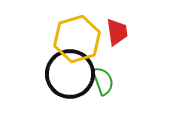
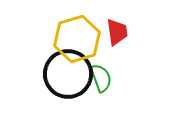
black circle: moved 2 px left
green semicircle: moved 2 px left, 3 px up
